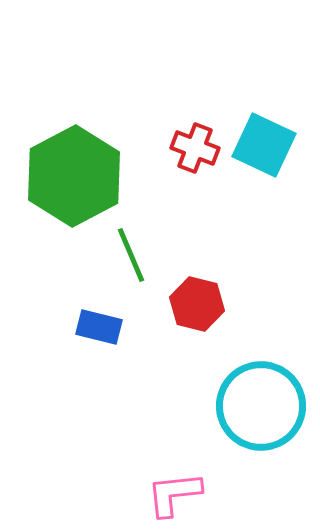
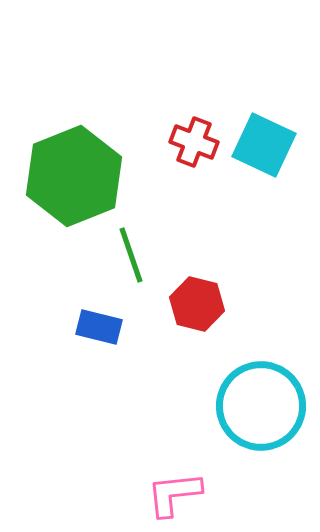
red cross: moved 1 px left, 6 px up
green hexagon: rotated 6 degrees clockwise
green line: rotated 4 degrees clockwise
